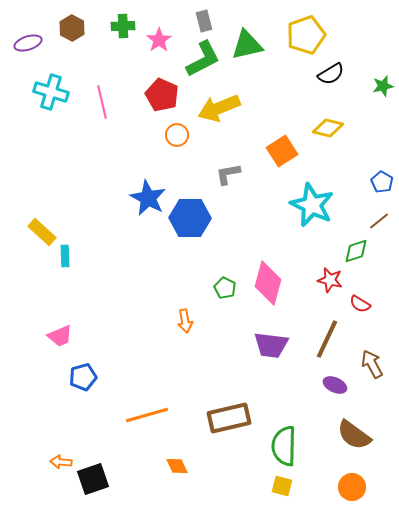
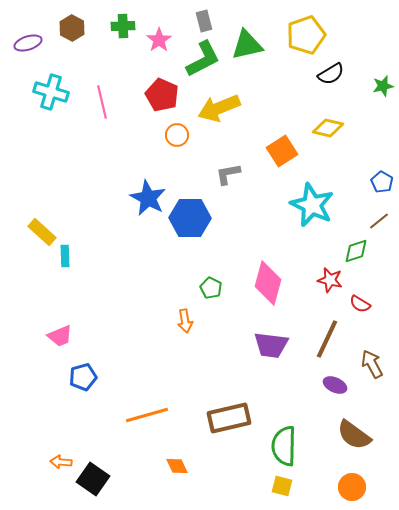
green pentagon at (225, 288): moved 14 px left
black square at (93, 479): rotated 36 degrees counterclockwise
